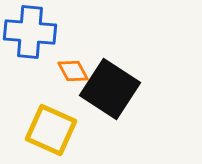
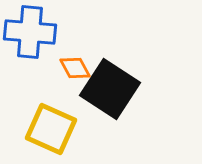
orange diamond: moved 2 px right, 3 px up
yellow square: moved 1 px up
